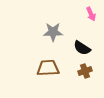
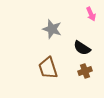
gray star: moved 1 px left, 3 px up; rotated 18 degrees clockwise
brown trapezoid: rotated 105 degrees counterclockwise
